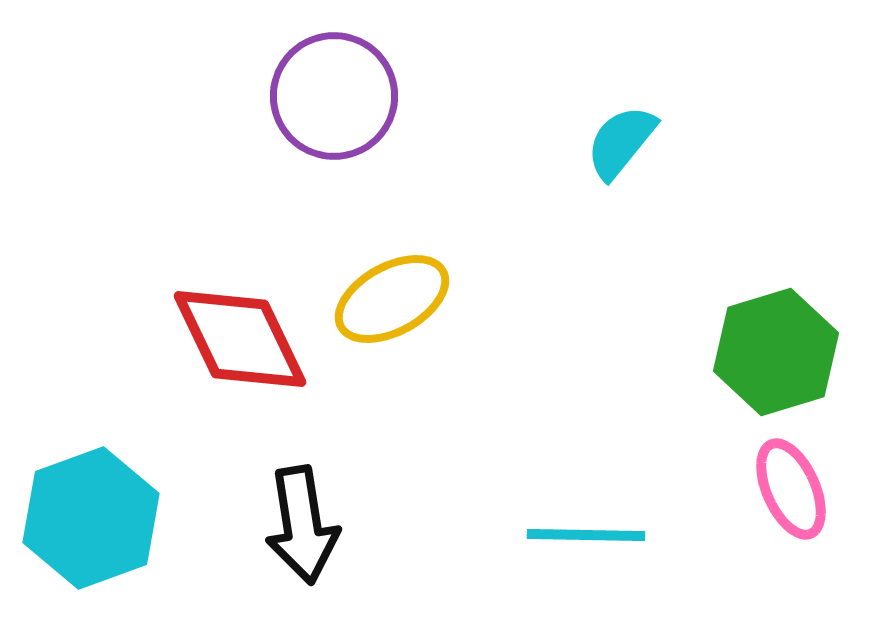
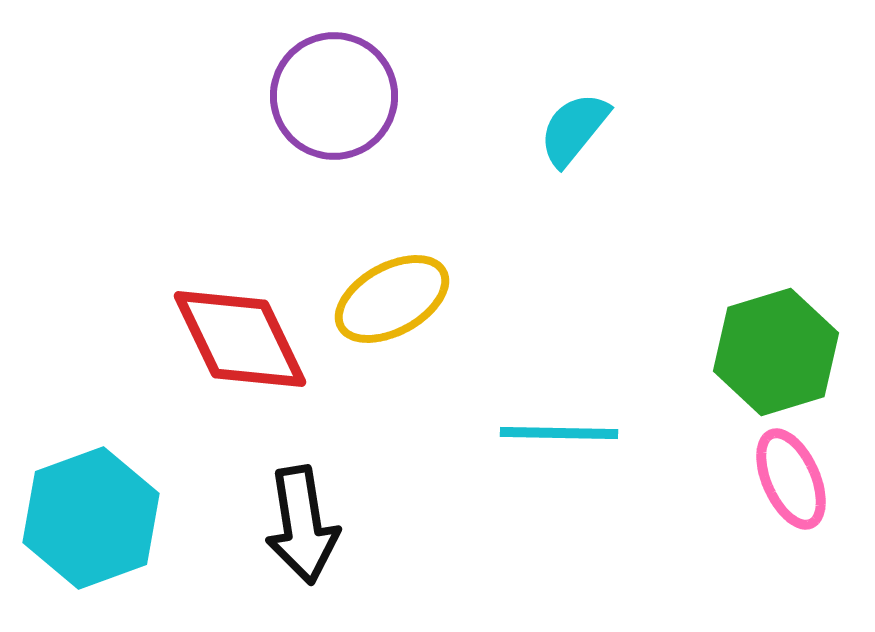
cyan semicircle: moved 47 px left, 13 px up
pink ellipse: moved 10 px up
cyan line: moved 27 px left, 102 px up
